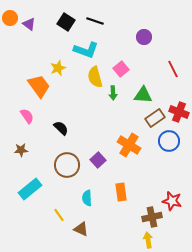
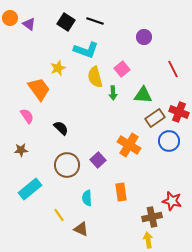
pink square: moved 1 px right
orange trapezoid: moved 3 px down
